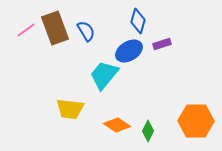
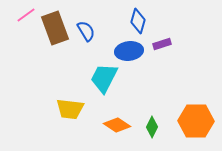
pink line: moved 15 px up
blue ellipse: rotated 24 degrees clockwise
cyan trapezoid: moved 3 px down; rotated 12 degrees counterclockwise
green diamond: moved 4 px right, 4 px up
